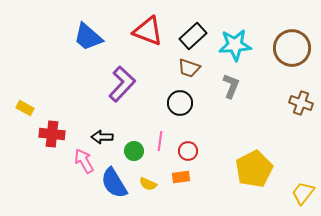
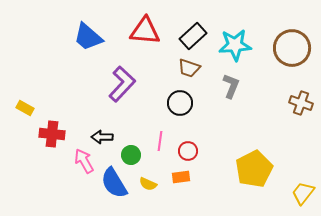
red triangle: moved 3 px left; rotated 16 degrees counterclockwise
green circle: moved 3 px left, 4 px down
